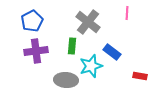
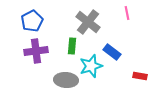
pink line: rotated 16 degrees counterclockwise
